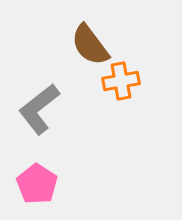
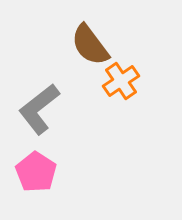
orange cross: rotated 24 degrees counterclockwise
pink pentagon: moved 1 px left, 12 px up
